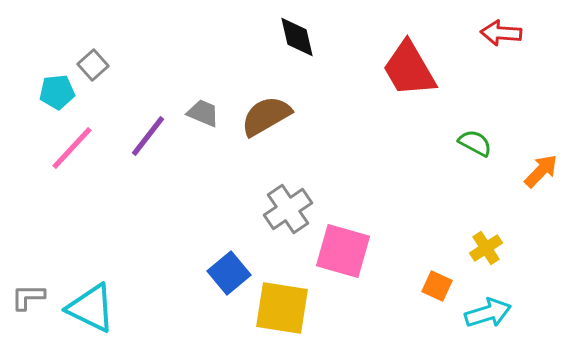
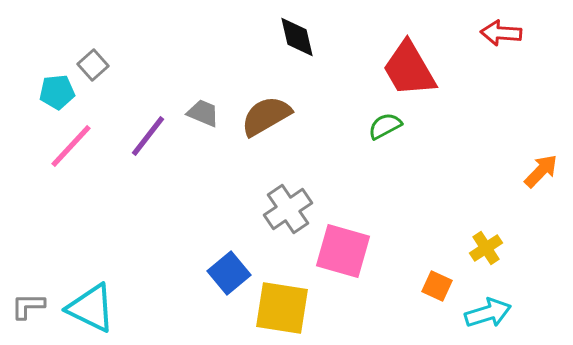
green semicircle: moved 90 px left, 17 px up; rotated 56 degrees counterclockwise
pink line: moved 1 px left, 2 px up
gray L-shape: moved 9 px down
